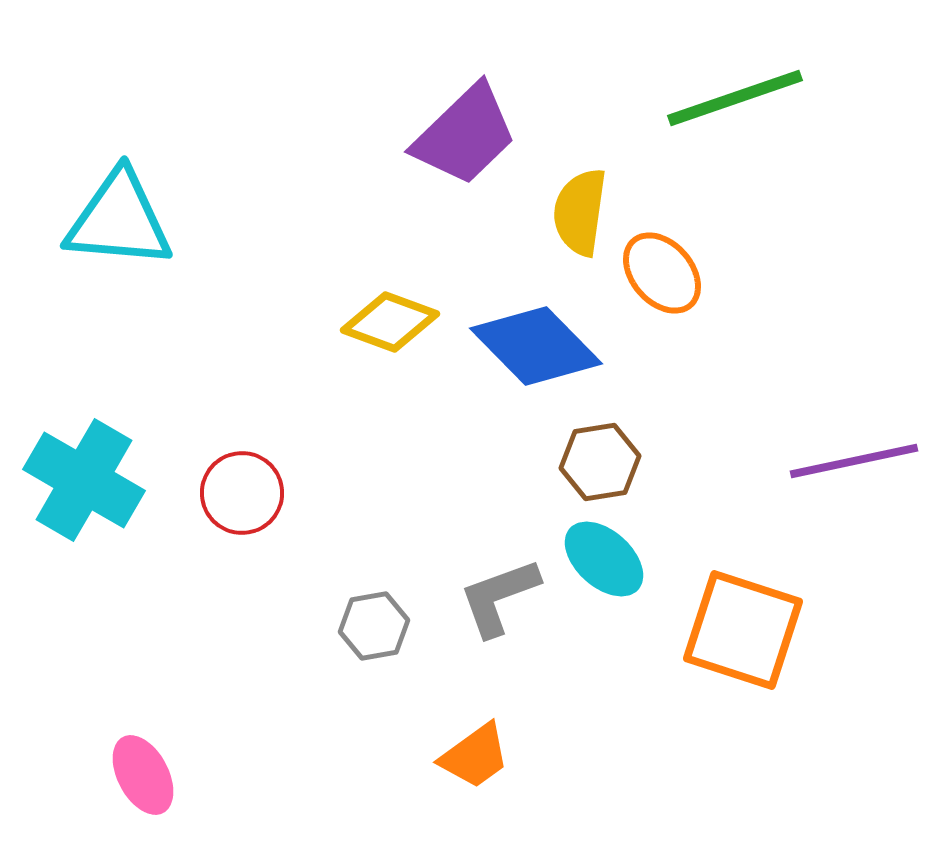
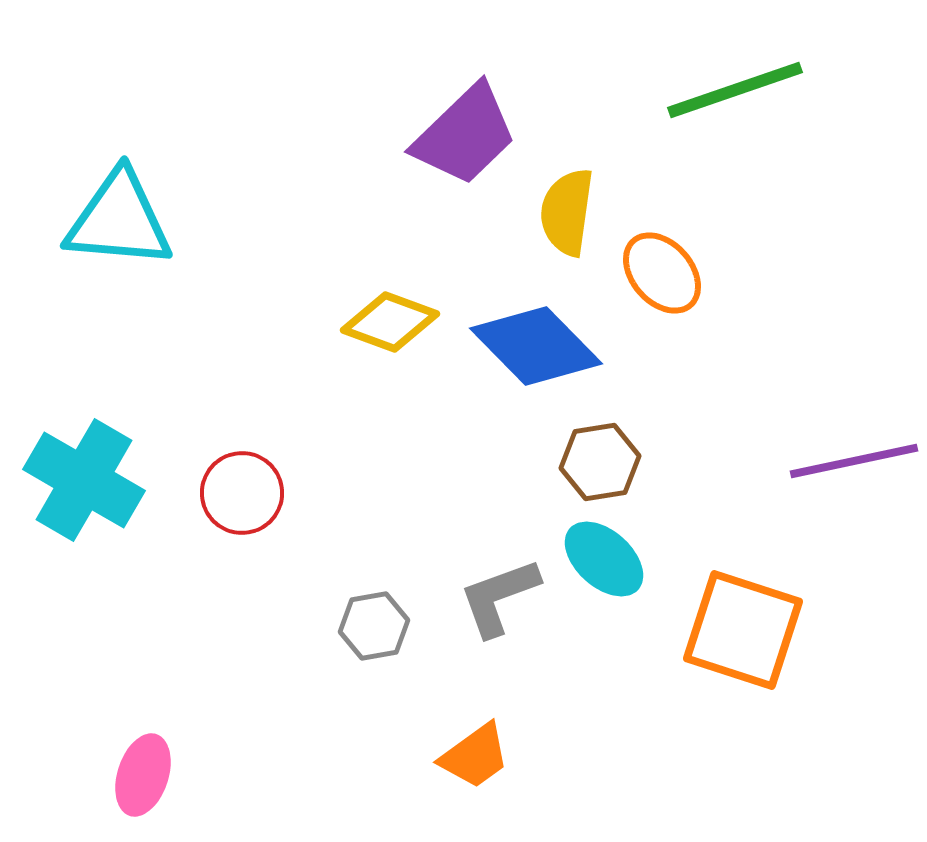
green line: moved 8 px up
yellow semicircle: moved 13 px left
pink ellipse: rotated 46 degrees clockwise
